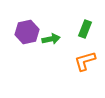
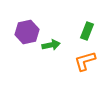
green rectangle: moved 2 px right, 2 px down
green arrow: moved 6 px down
